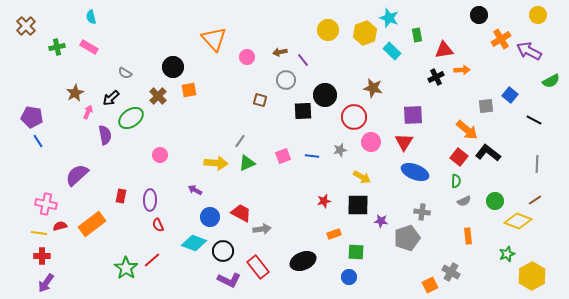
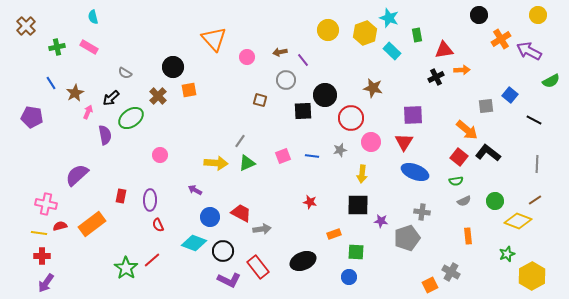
cyan semicircle at (91, 17): moved 2 px right
red circle at (354, 117): moved 3 px left, 1 px down
blue line at (38, 141): moved 13 px right, 58 px up
yellow arrow at (362, 177): moved 3 px up; rotated 66 degrees clockwise
green semicircle at (456, 181): rotated 80 degrees clockwise
red star at (324, 201): moved 14 px left, 1 px down; rotated 24 degrees clockwise
